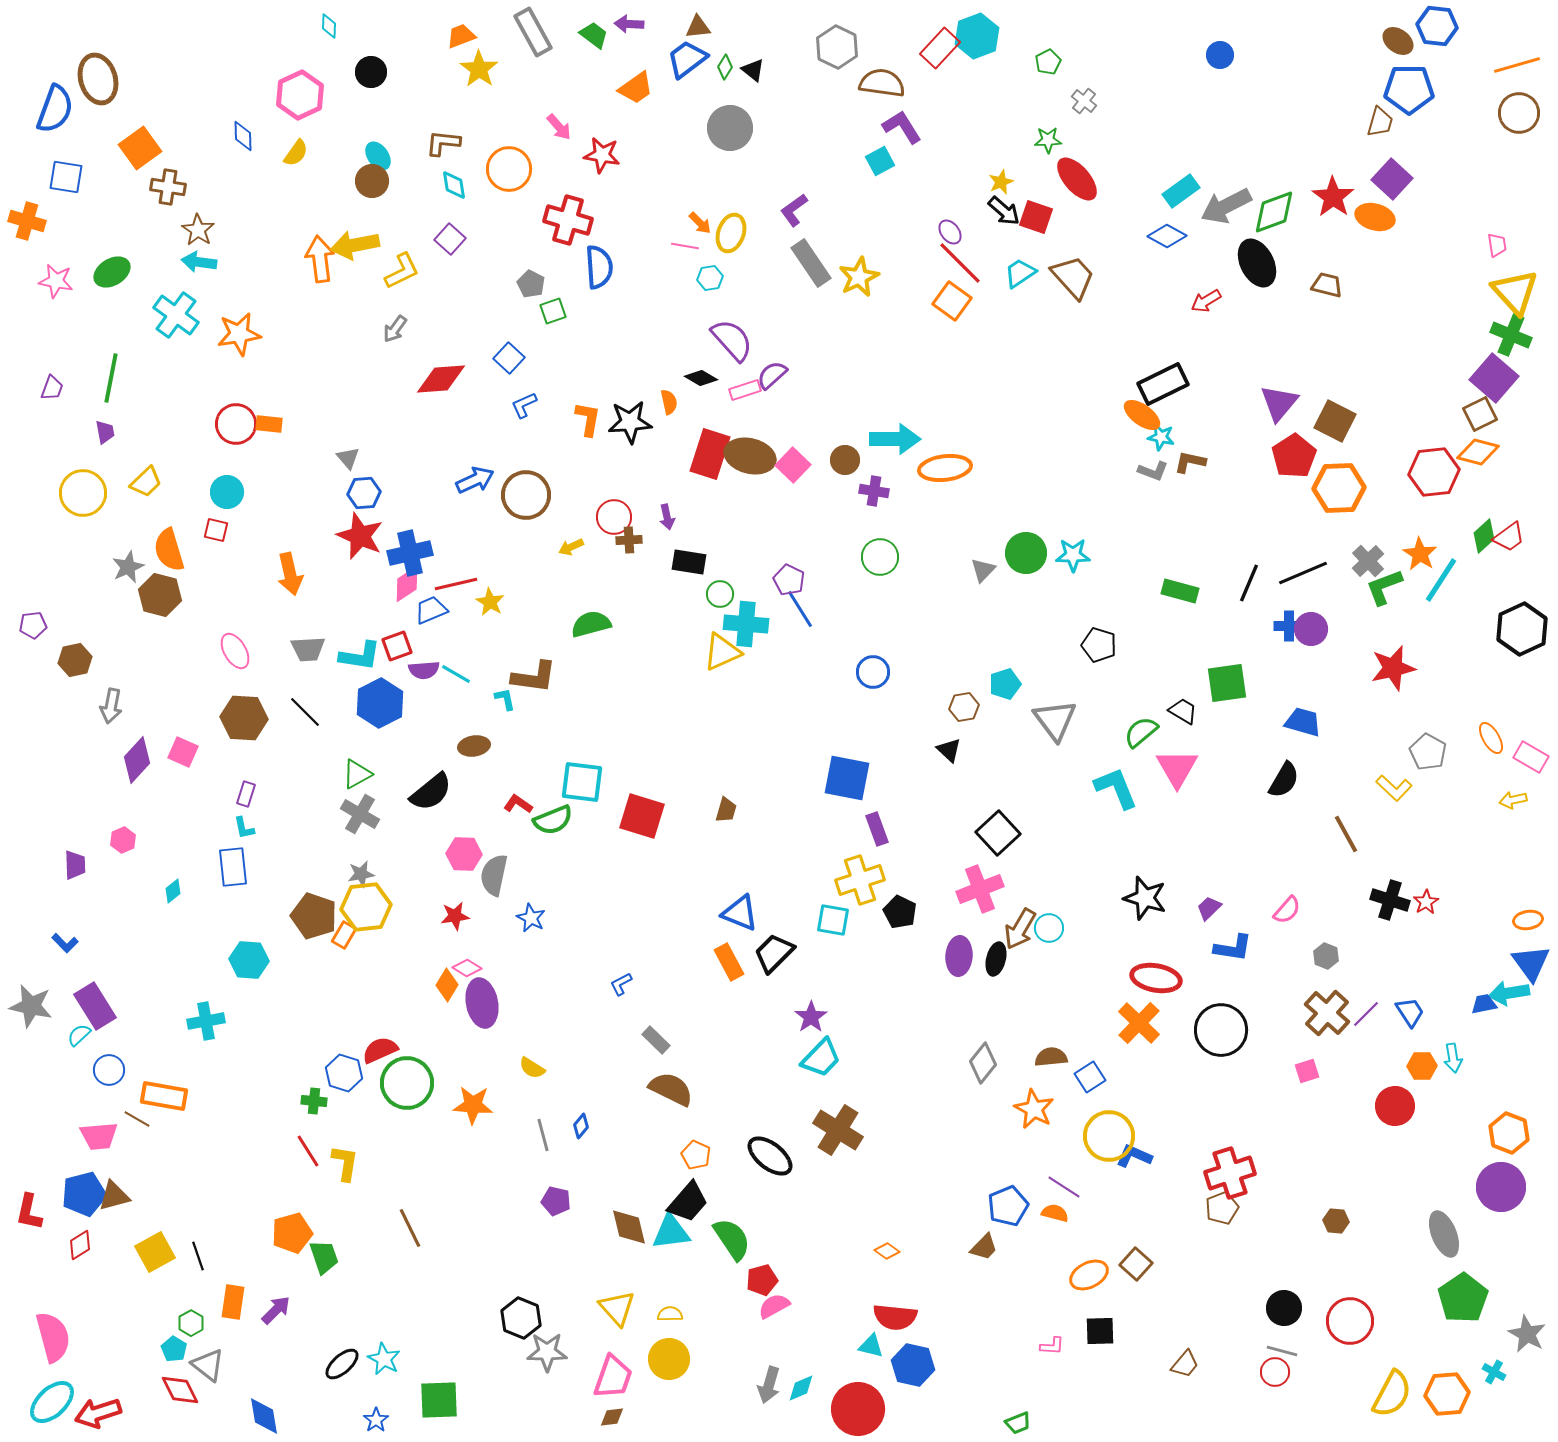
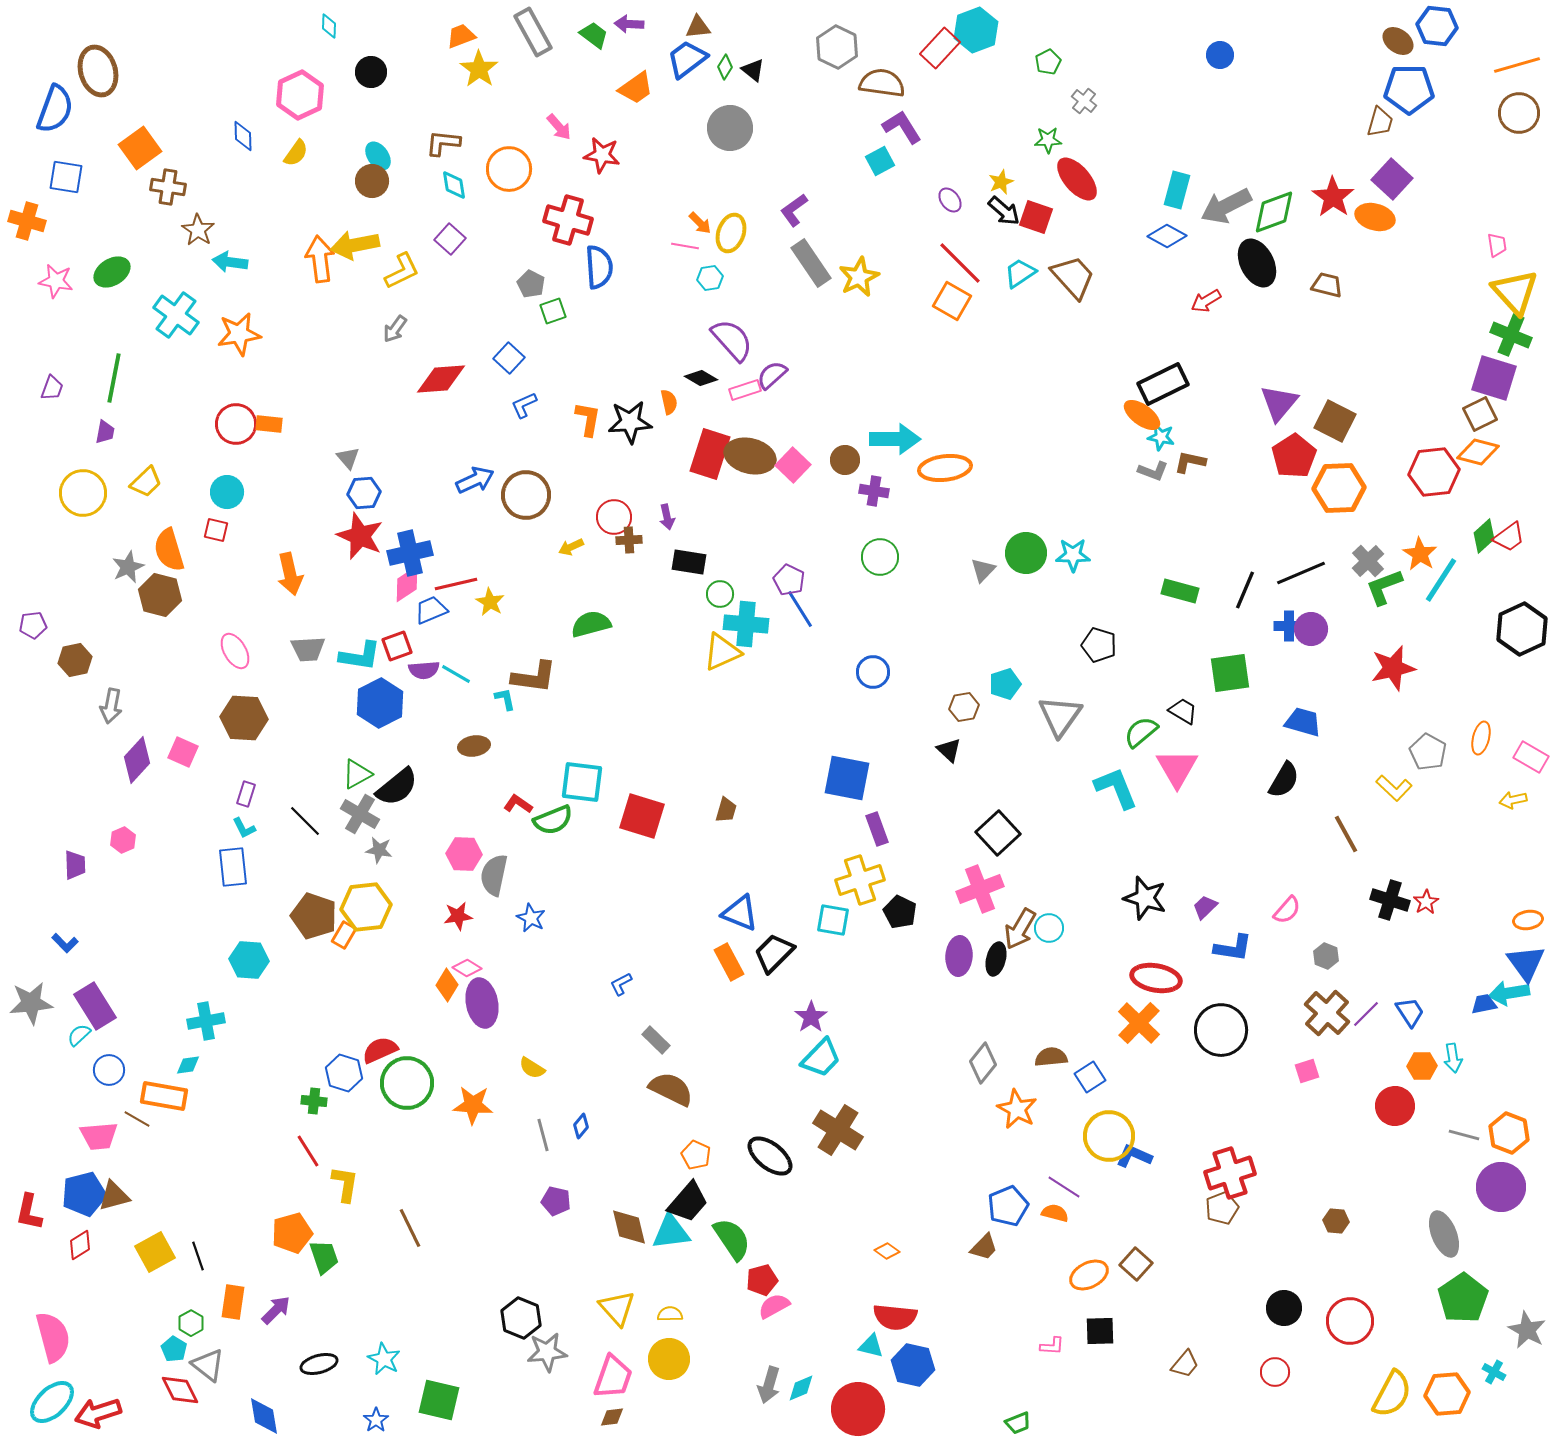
cyan hexagon at (977, 36): moved 1 px left, 6 px up
brown ellipse at (98, 79): moved 8 px up
cyan rectangle at (1181, 191): moved 4 px left, 1 px up; rotated 39 degrees counterclockwise
purple ellipse at (950, 232): moved 32 px up
cyan arrow at (199, 262): moved 31 px right
orange square at (952, 301): rotated 6 degrees counterclockwise
green line at (111, 378): moved 3 px right
purple square at (1494, 378): rotated 24 degrees counterclockwise
purple trapezoid at (105, 432): rotated 20 degrees clockwise
black line at (1303, 573): moved 2 px left
black line at (1249, 583): moved 4 px left, 7 px down
green square at (1227, 683): moved 3 px right, 10 px up
black line at (305, 712): moved 109 px down
gray triangle at (1055, 720): moved 5 px right, 4 px up; rotated 12 degrees clockwise
orange ellipse at (1491, 738): moved 10 px left; rotated 44 degrees clockwise
black semicircle at (431, 792): moved 34 px left, 5 px up
cyan L-shape at (244, 828): rotated 15 degrees counterclockwise
gray star at (361, 874): moved 18 px right, 24 px up; rotated 20 degrees clockwise
cyan diamond at (173, 891): moved 15 px right, 174 px down; rotated 30 degrees clockwise
purple trapezoid at (1209, 908): moved 4 px left, 1 px up
red star at (455, 916): moved 3 px right
blue triangle at (1531, 963): moved 5 px left
gray star at (31, 1006): moved 3 px up; rotated 18 degrees counterclockwise
orange star at (1034, 1109): moved 17 px left
yellow L-shape at (345, 1163): moved 21 px down
gray star at (1527, 1334): moved 4 px up
gray line at (1282, 1351): moved 182 px right, 216 px up
gray star at (547, 1352): rotated 6 degrees counterclockwise
black ellipse at (342, 1364): moved 23 px left; rotated 27 degrees clockwise
green square at (439, 1400): rotated 15 degrees clockwise
